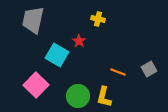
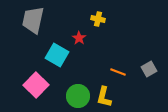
red star: moved 3 px up
